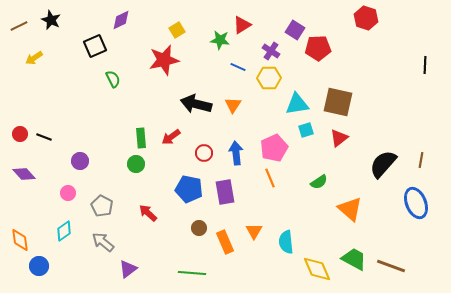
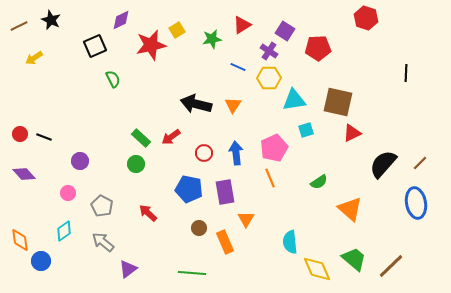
purple square at (295, 30): moved 10 px left, 1 px down
green star at (220, 40): moved 8 px left, 1 px up; rotated 18 degrees counterclockwise
purple cross at (271, 51): moved 2 px left
red star at (164, 60): moved 13 px left, 15 px up
black line at (425, 65): moved 19 px left, 8 px down
cyan triangle at (297, 104): moved 3 px left, 4 px up
green rectangle at (141, 138): rotated 42 degrees counterclockwise
red triangle at (339, 138): moved 13 px right, 5 px up; rotated 12 degrees clockwise
brown line at (421, 160): moved 1 px left, 3 px down; rotated 35 degrees clockwise
blue ellipse at (416, 203): rotated 12 degrees clockwise
orange triangle at (254, 231): moved 8 px left, 12 px up
cyan semicircle at (286, 242): moved 4 px right
green trapezoid at (354, 259): rotated 12 degrees clockwise
blue circle at (39, 266): moved 2 px right, 5 px up
brown line at (391, 266): rotated 64 degrees counterclockwise
